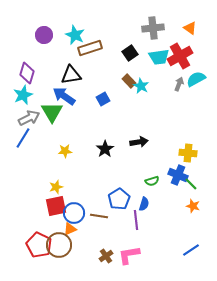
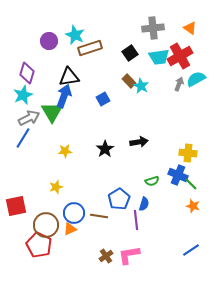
purple circle at (44, 35): moved 5 px right, 6 px down
black triangle at (71, 75): moved 2 px left, 2 px down
blue arrow at (64, 96): rotated 75 degrees clockwise
red square at (56, 206): moved 40 px left
brown circle at (59, 245): moved 13 px left, 20 px up
